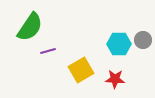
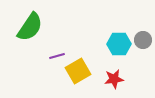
purple line: moved 9 px right, 5 px down
yellow square: moved 3 px left, 1 px down
red star: moved 1 px left; rotated 12 degrees counterclockwise
